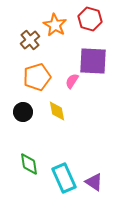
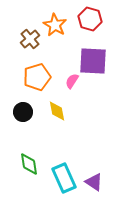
brown cross: moved 1 px up
